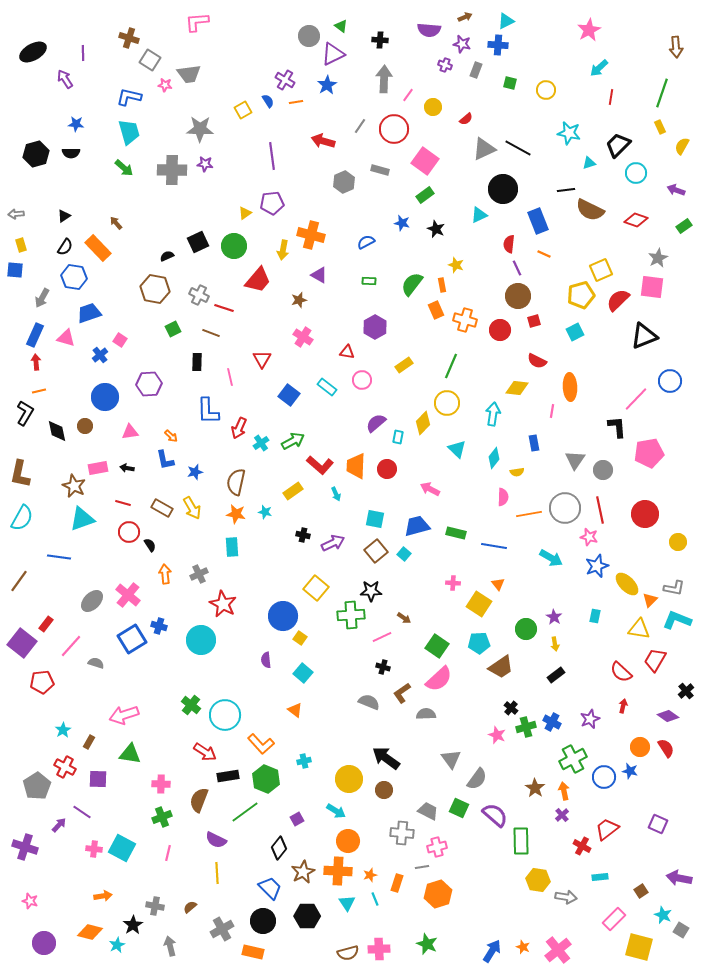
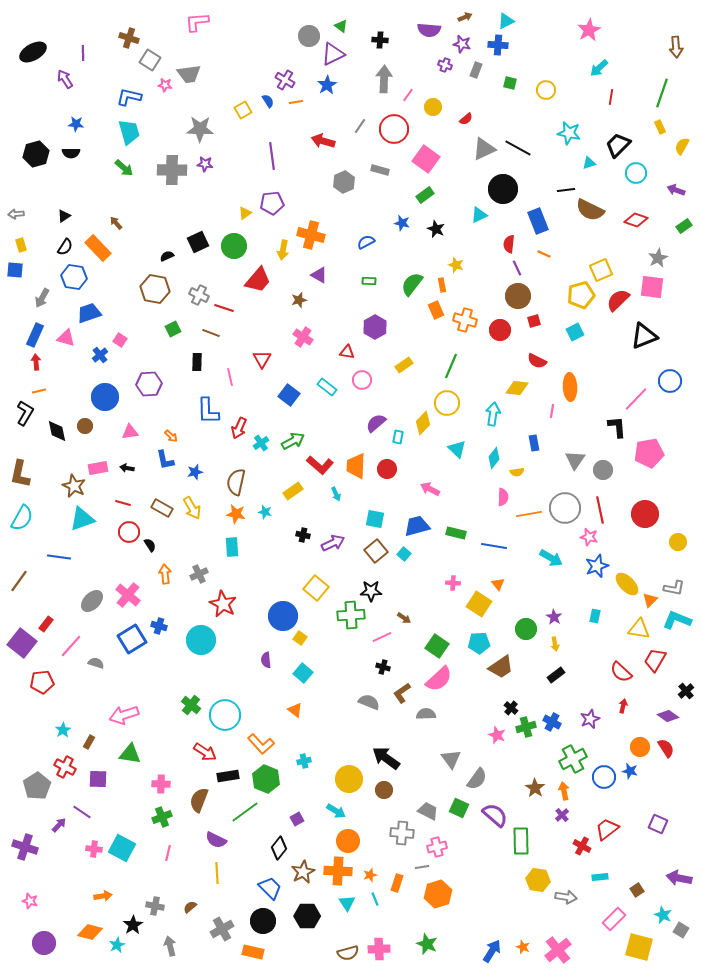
pink square at (425, 161): moved 1 px right, 2 px up
brown square at (641, 891): moved 4 px left, 1 px up
